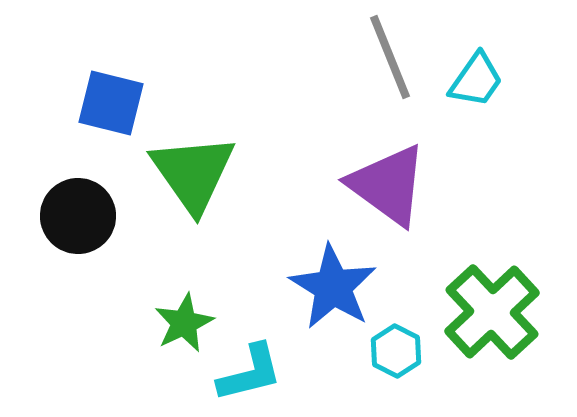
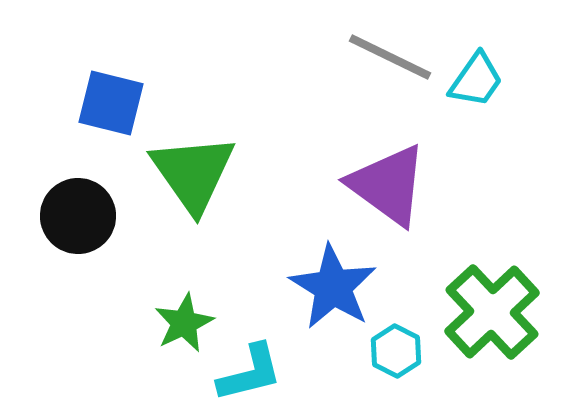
gray line: rotated 42 degrees counterclockwise
